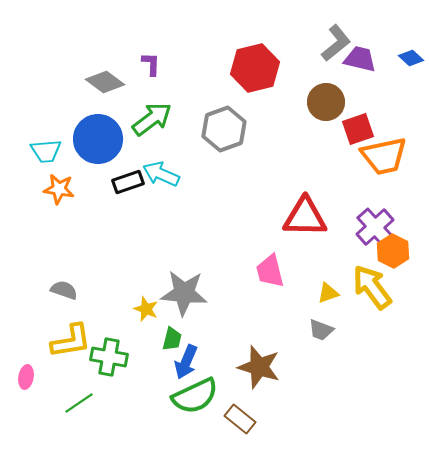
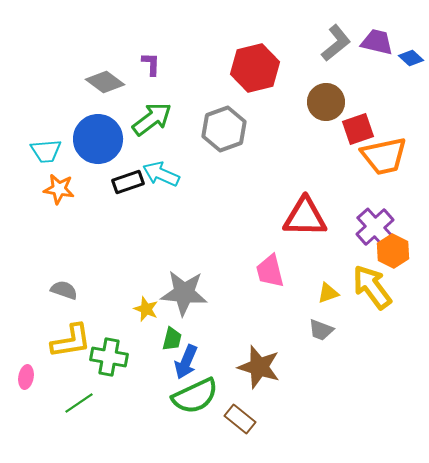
purple trapezoid: moved 17 px right, 17 px up
